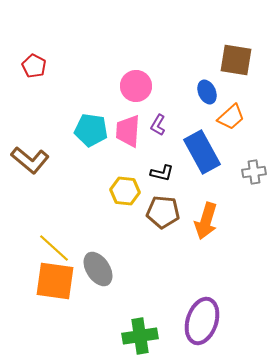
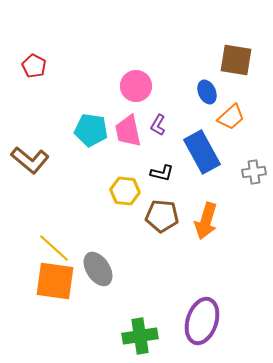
pink trapezoid: rotated 16 degrees counterclockwise
brown pentagon: moved 1 px left, 4 px down
